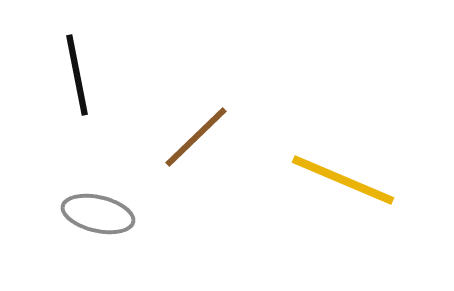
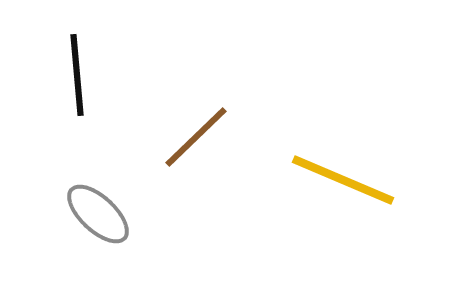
black line: rotated 6 degrees clockwise
gray ellipse: rotated 30 degrees clockwise
